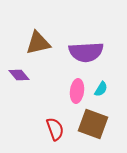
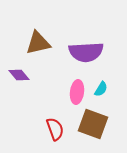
pink ellipse: moved 1 px down
